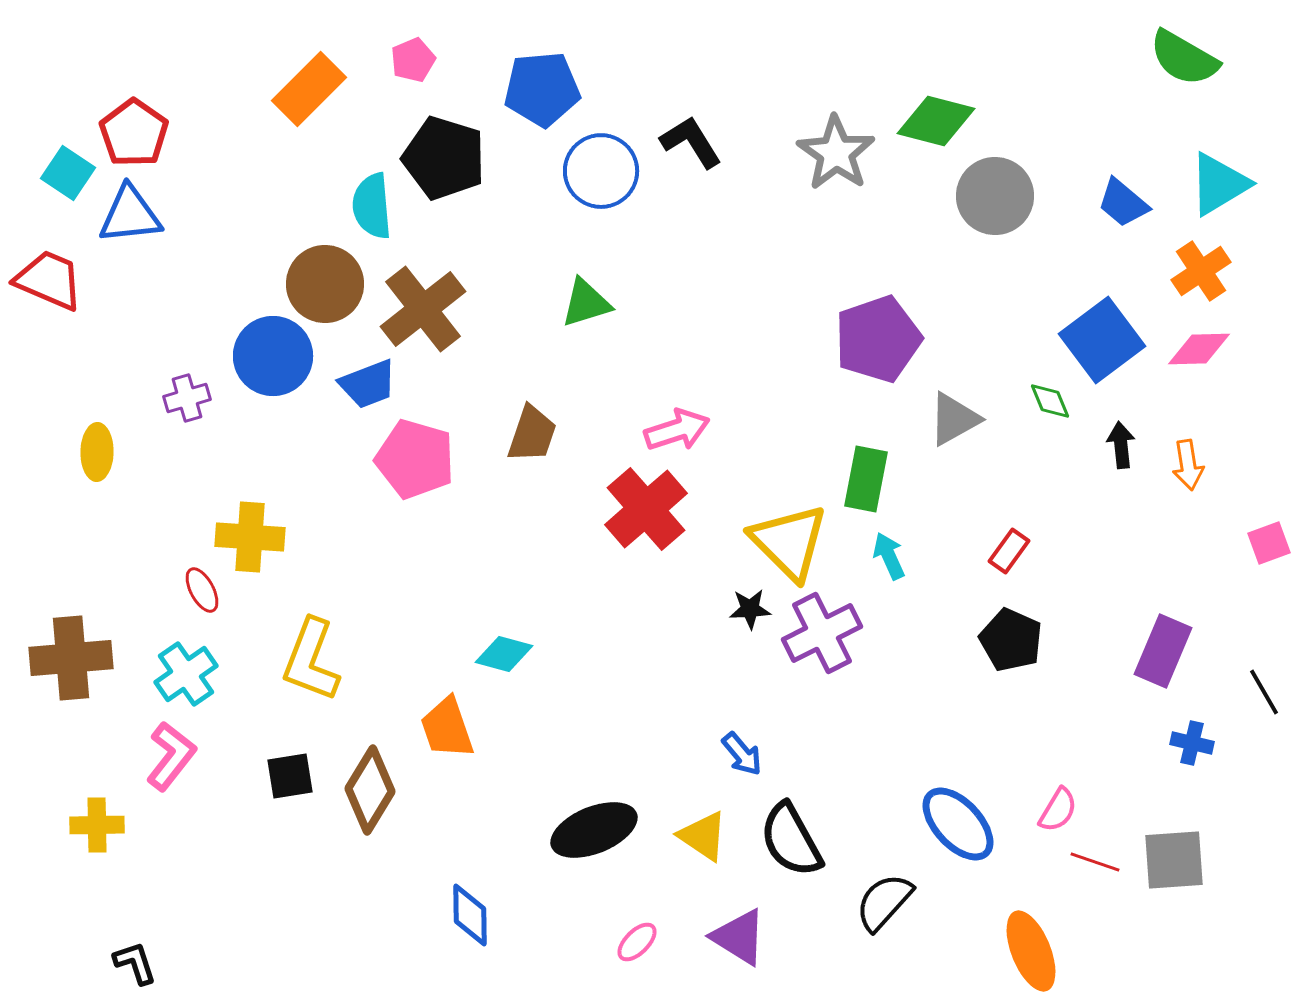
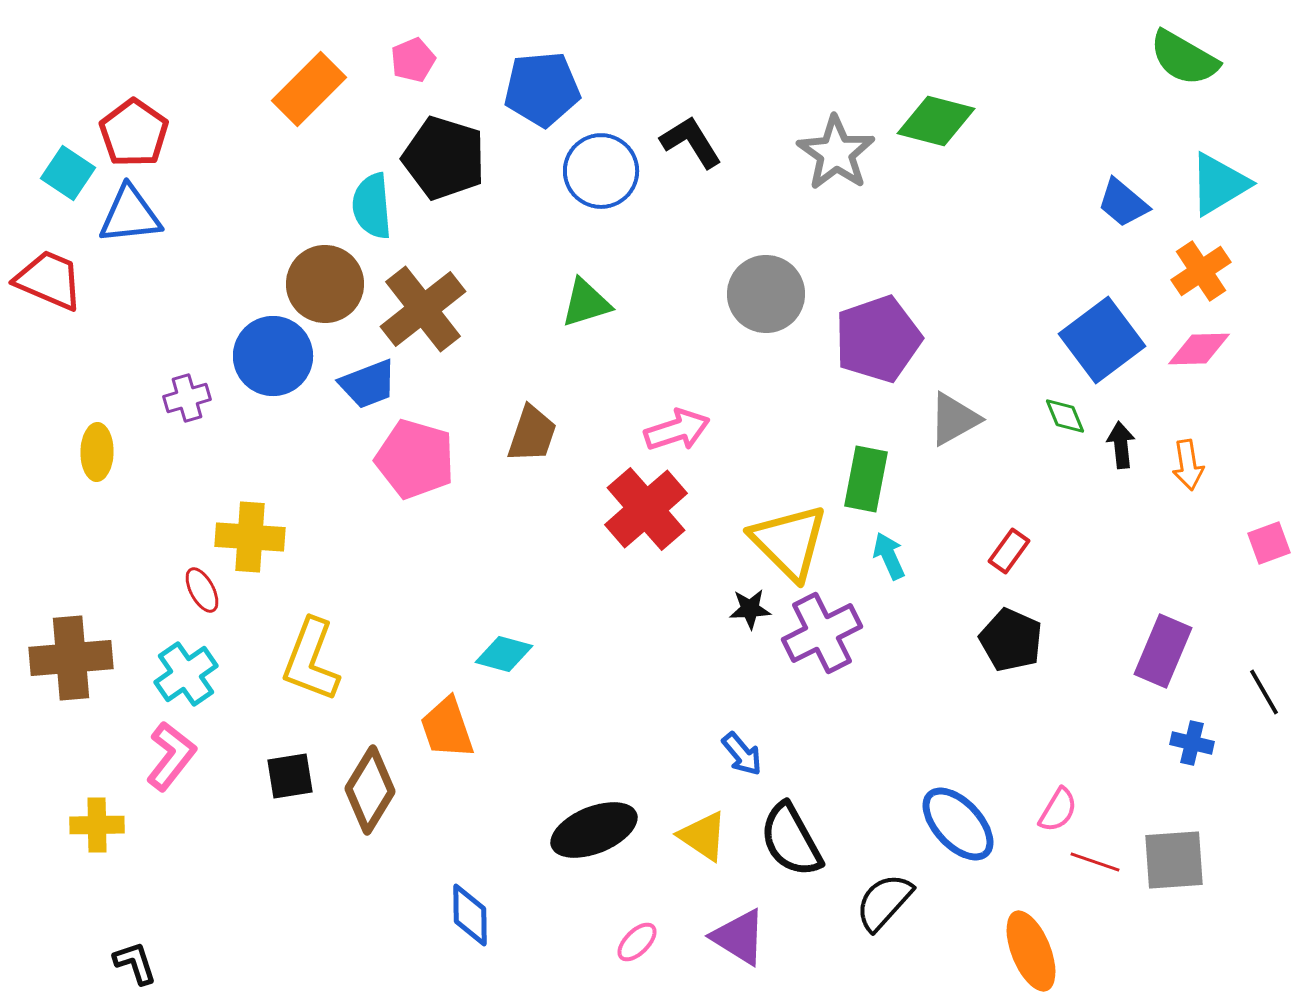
gray circle at (995, 196): moved 229 px left, 98 px down
green diamond at (1050, 401): moved 15 px right, 15 px down
